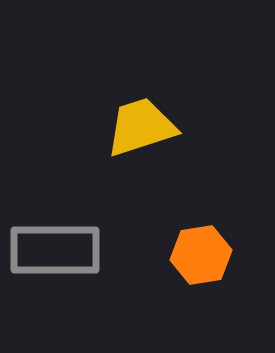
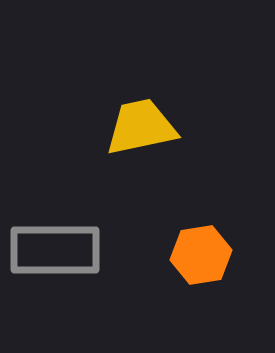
yellow trapezoid: rotated 6 degrees clockwise
